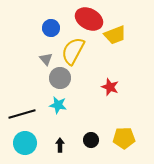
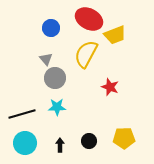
yellow semicircle: moved 13 px right, 3 px down
gray circle: moved 5 px left
cyan star: moved 1 px left, 2 px down; rotated 12 degrees counterclockwise
black circle: moved 2 px left, 1 px down
